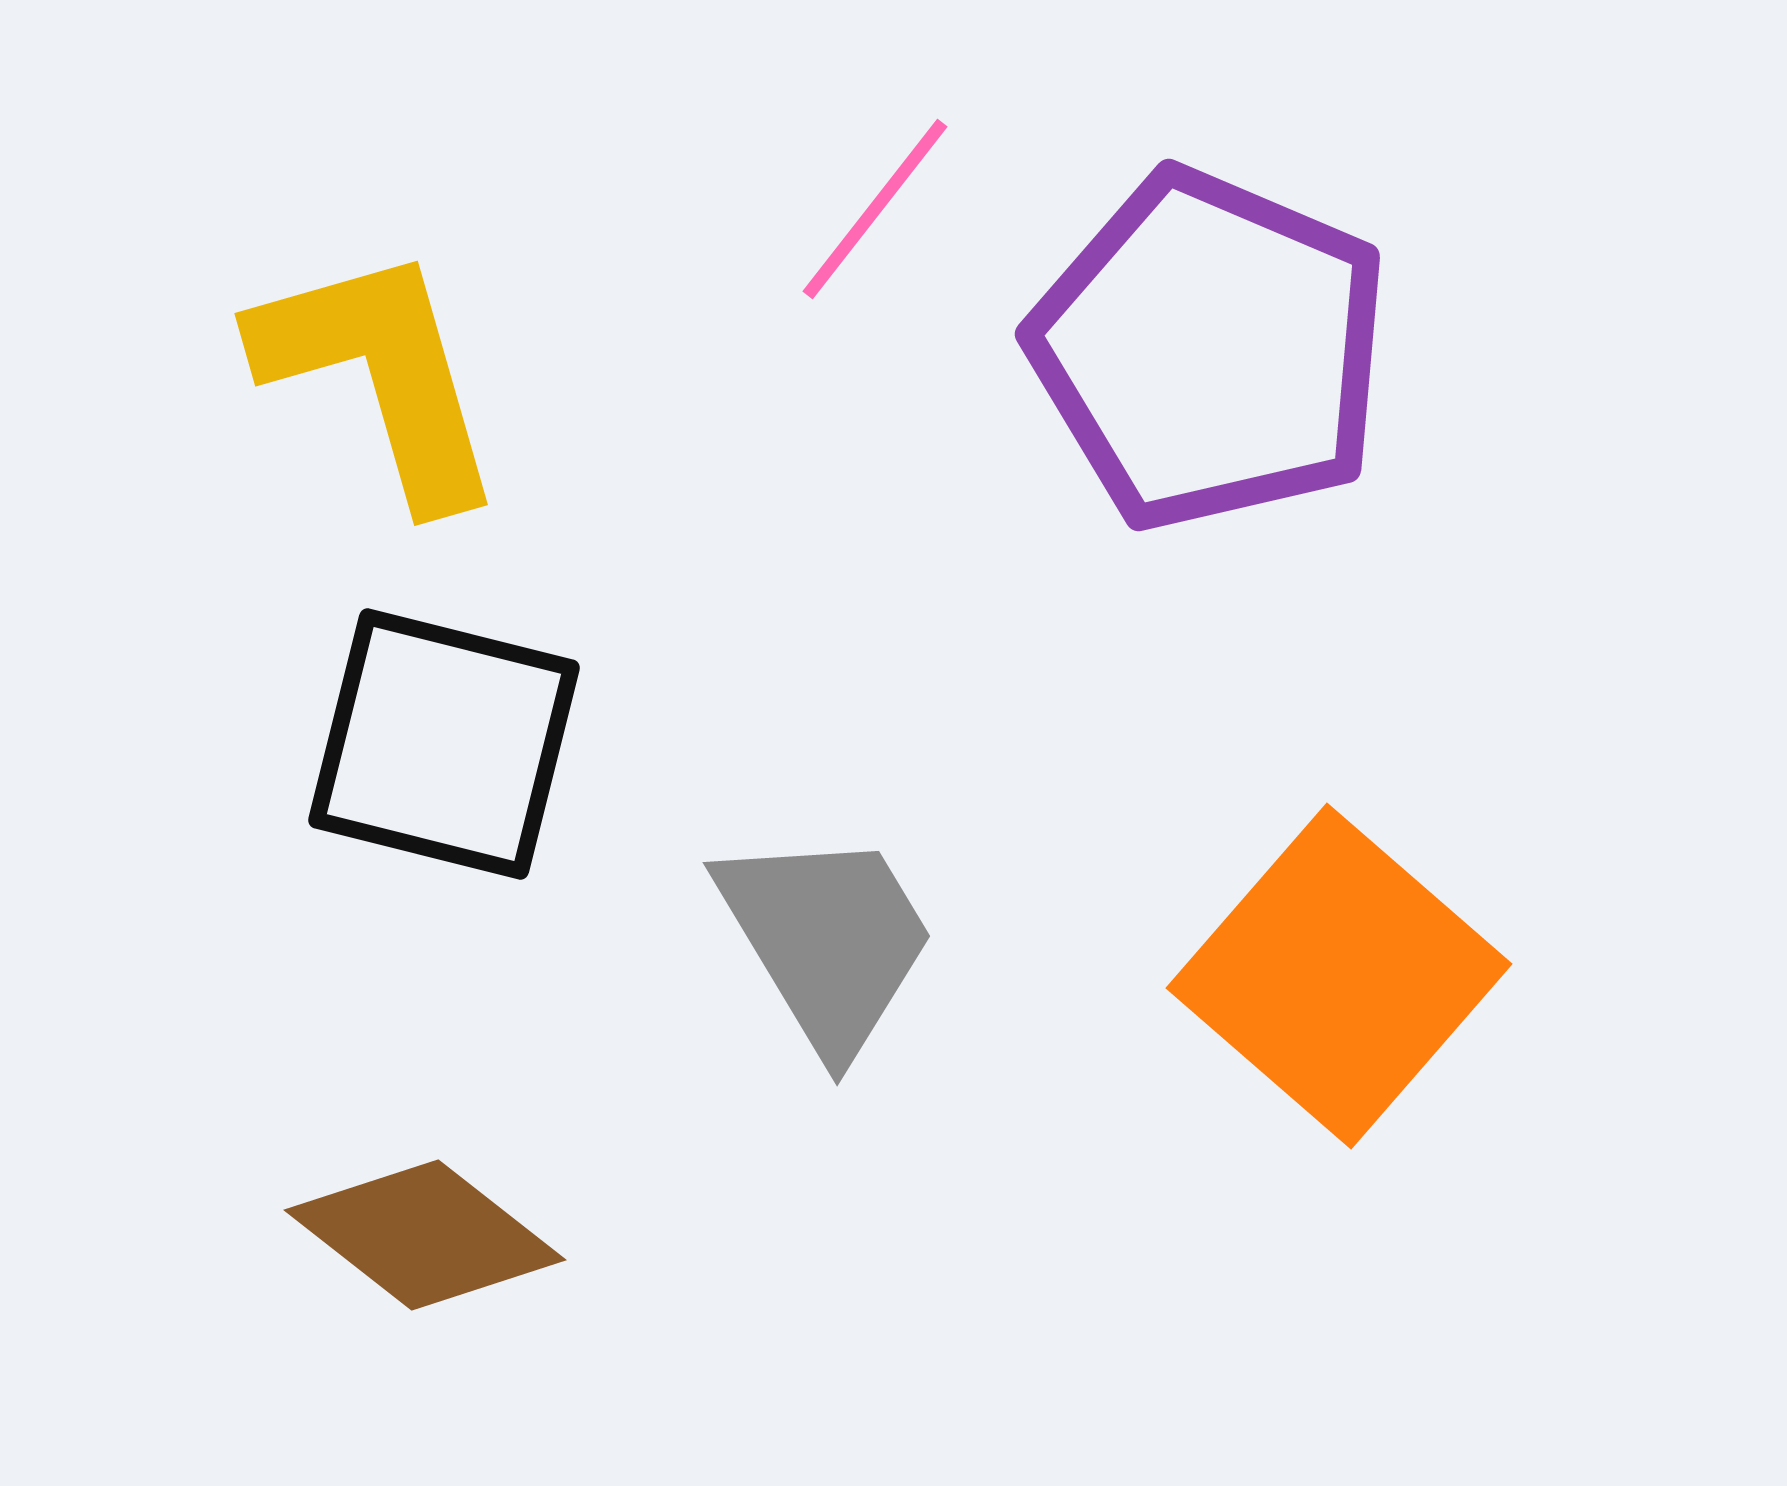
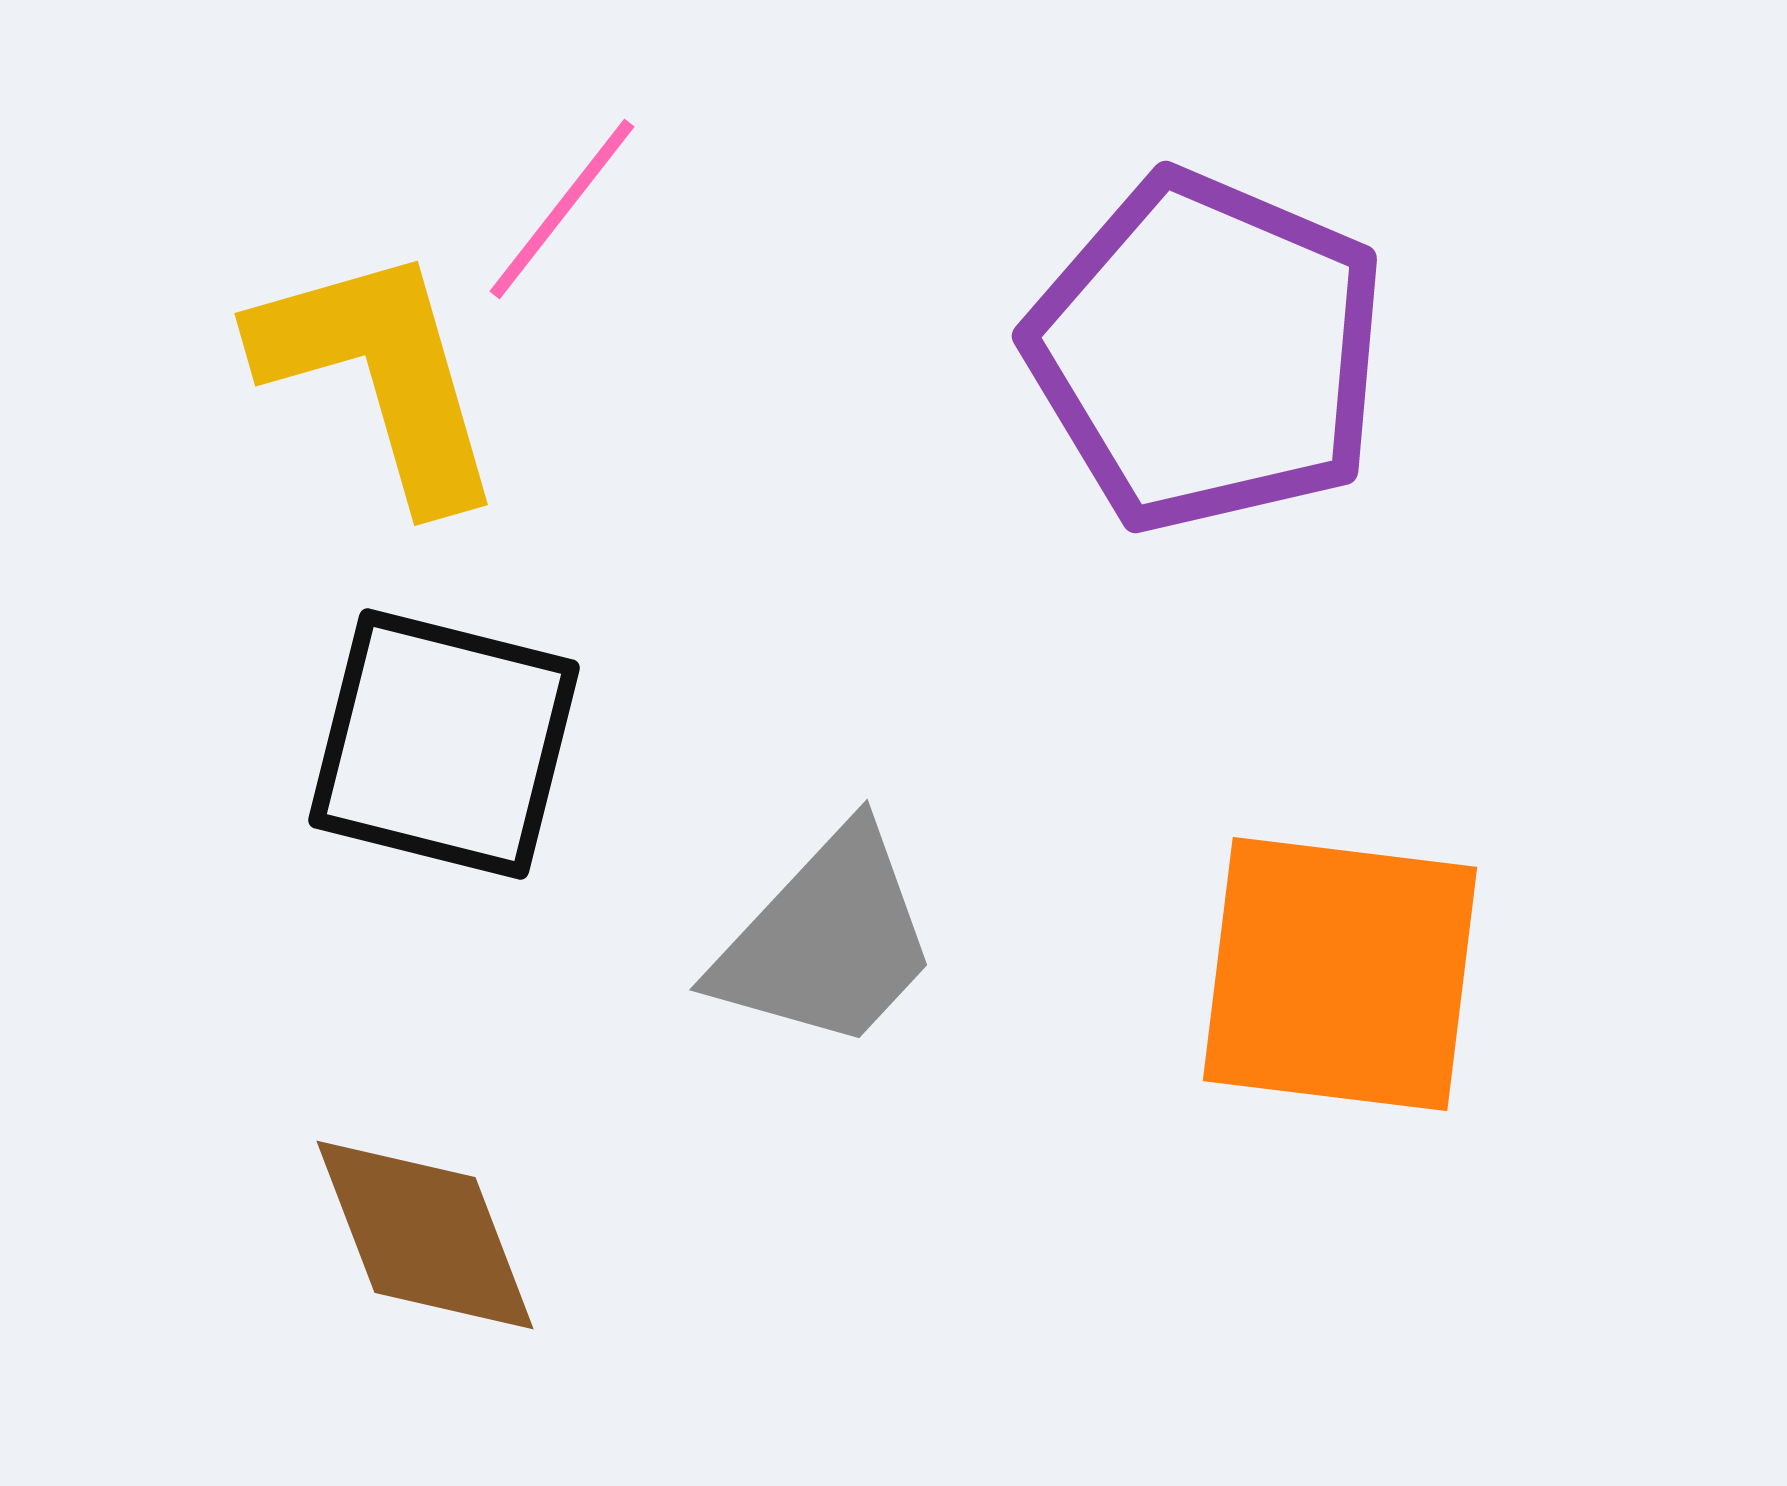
pink line: moved 313 px left
purple pentagon: moved 3 px left, 2 px down
gray trapezoid: rotated 74 degrees clockwise
orange square: moved 1 px right, 2 px up; rotated 34 degrees counterclockwise
brown diamond: rotated 31 degrees clockwise
